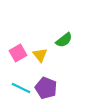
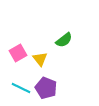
yellow triangle: moved 4 px down
